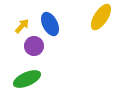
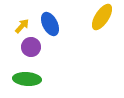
yellow ellipse: moved 1 px right
purple circle: moved 3 px left, 1 px down
green ellipse: rotated 28 degrees clockwise
